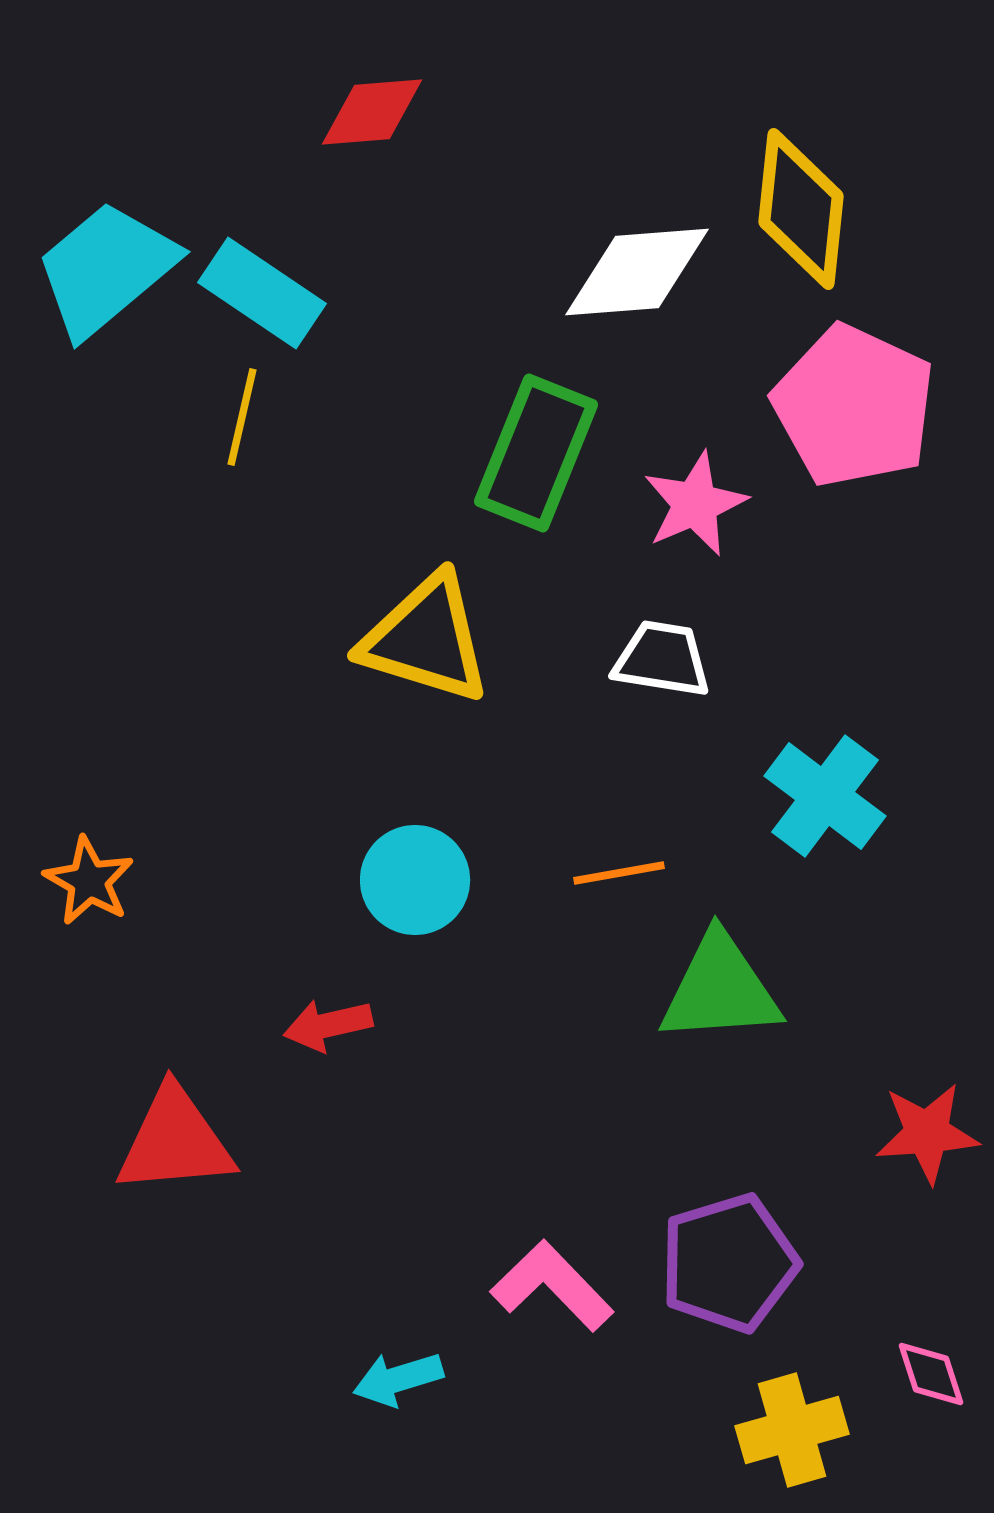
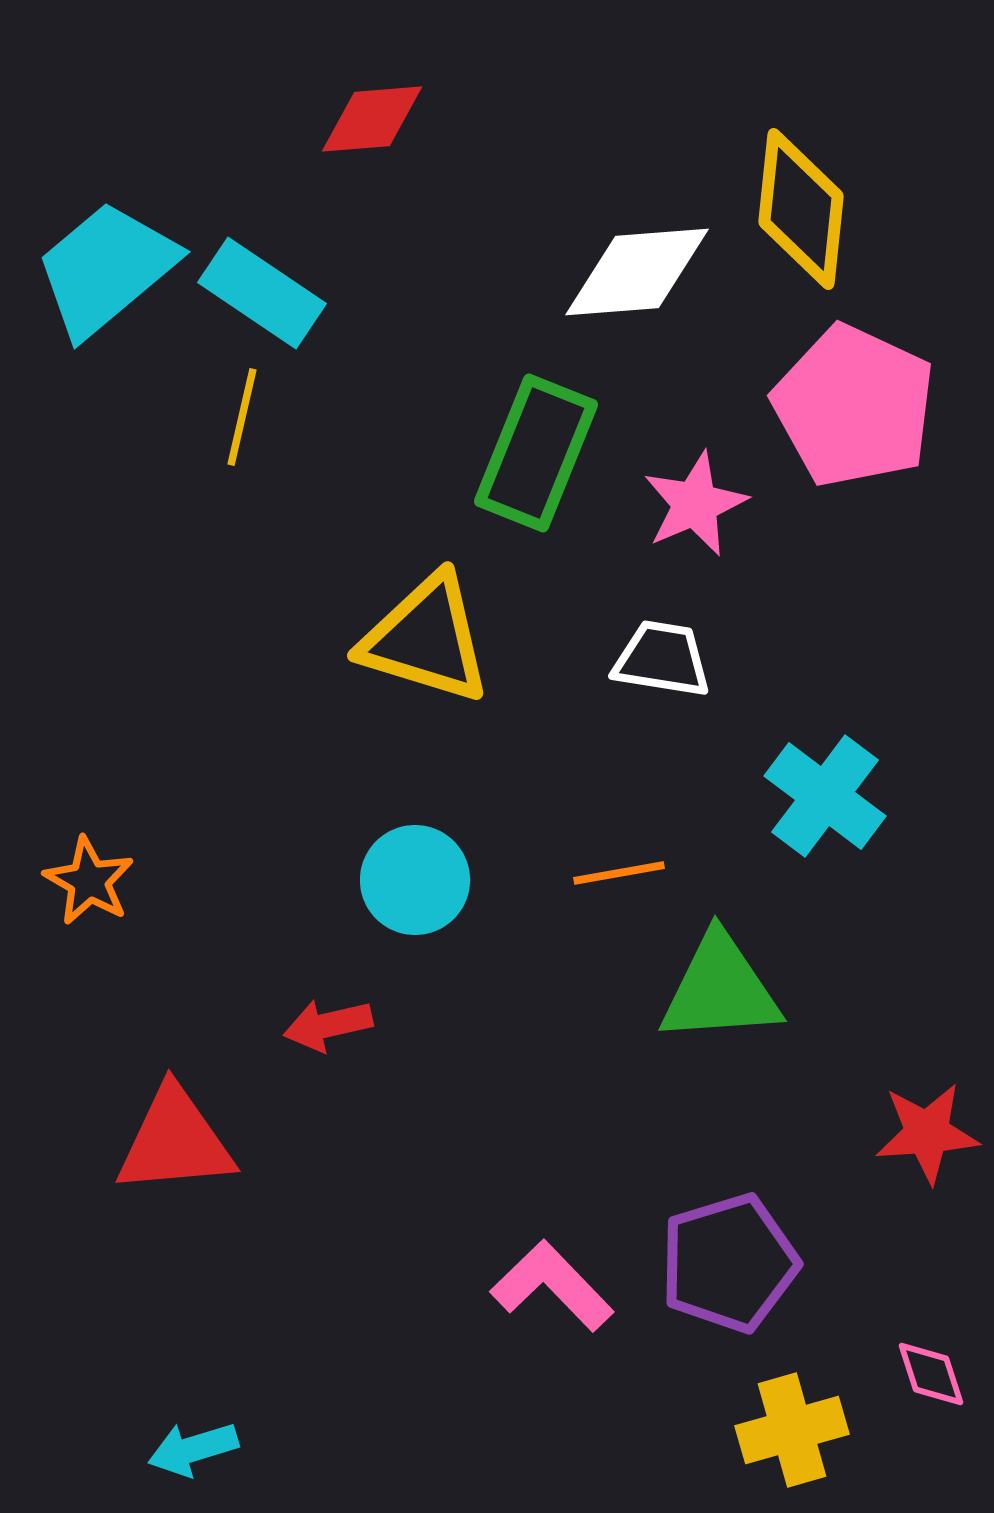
red diamond: moved 7 px down
cyan arrow: moved 205 px left, 70 px down
